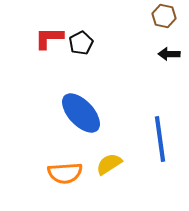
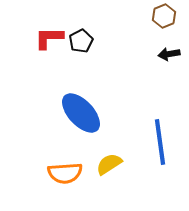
brown hexagon: rotated 25 degrees clockwise
black pentagon: moved 2 px up
black arrow: rotated 10 degrees counterclockwise
blue line: moved 3 px down
